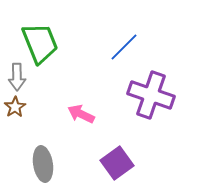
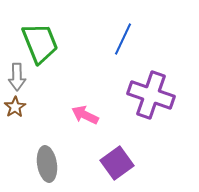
blue line: moved 1 px left, 8 px up; rotated 20 degrees counterclockwise
pink arrow: moved 4 px right, 1 px down
gray ellipse: moved 4 px right
